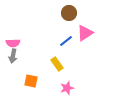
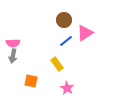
brown circle: moved 5 px left, 7 px down
pink star: rotated 24 degrees counterclockwise
